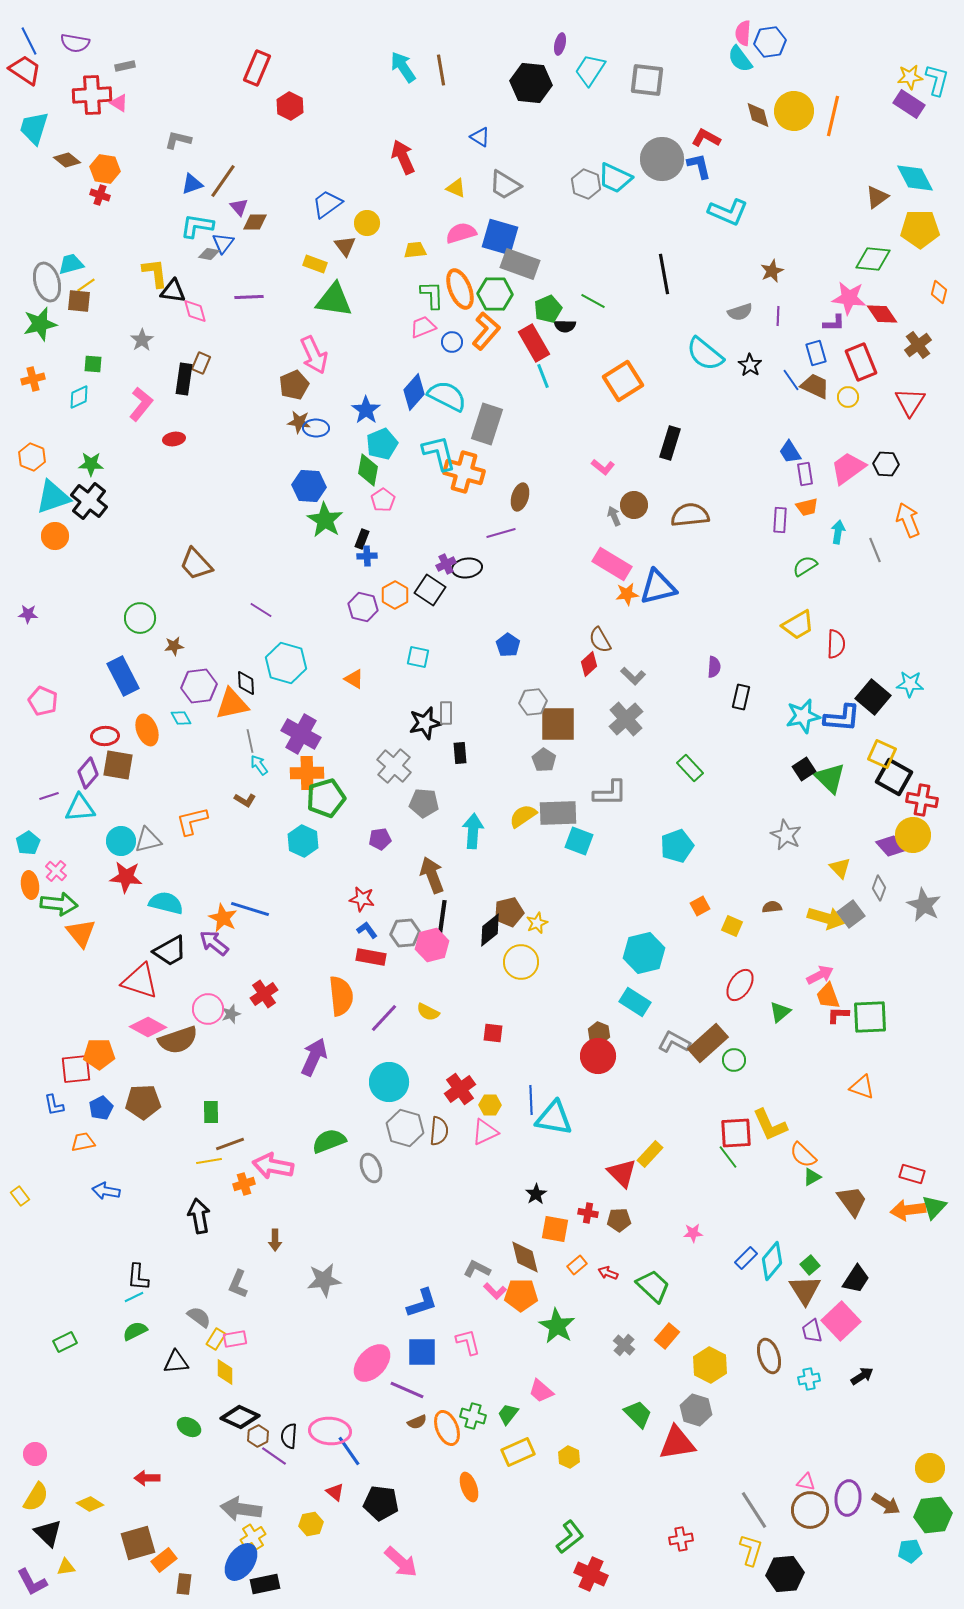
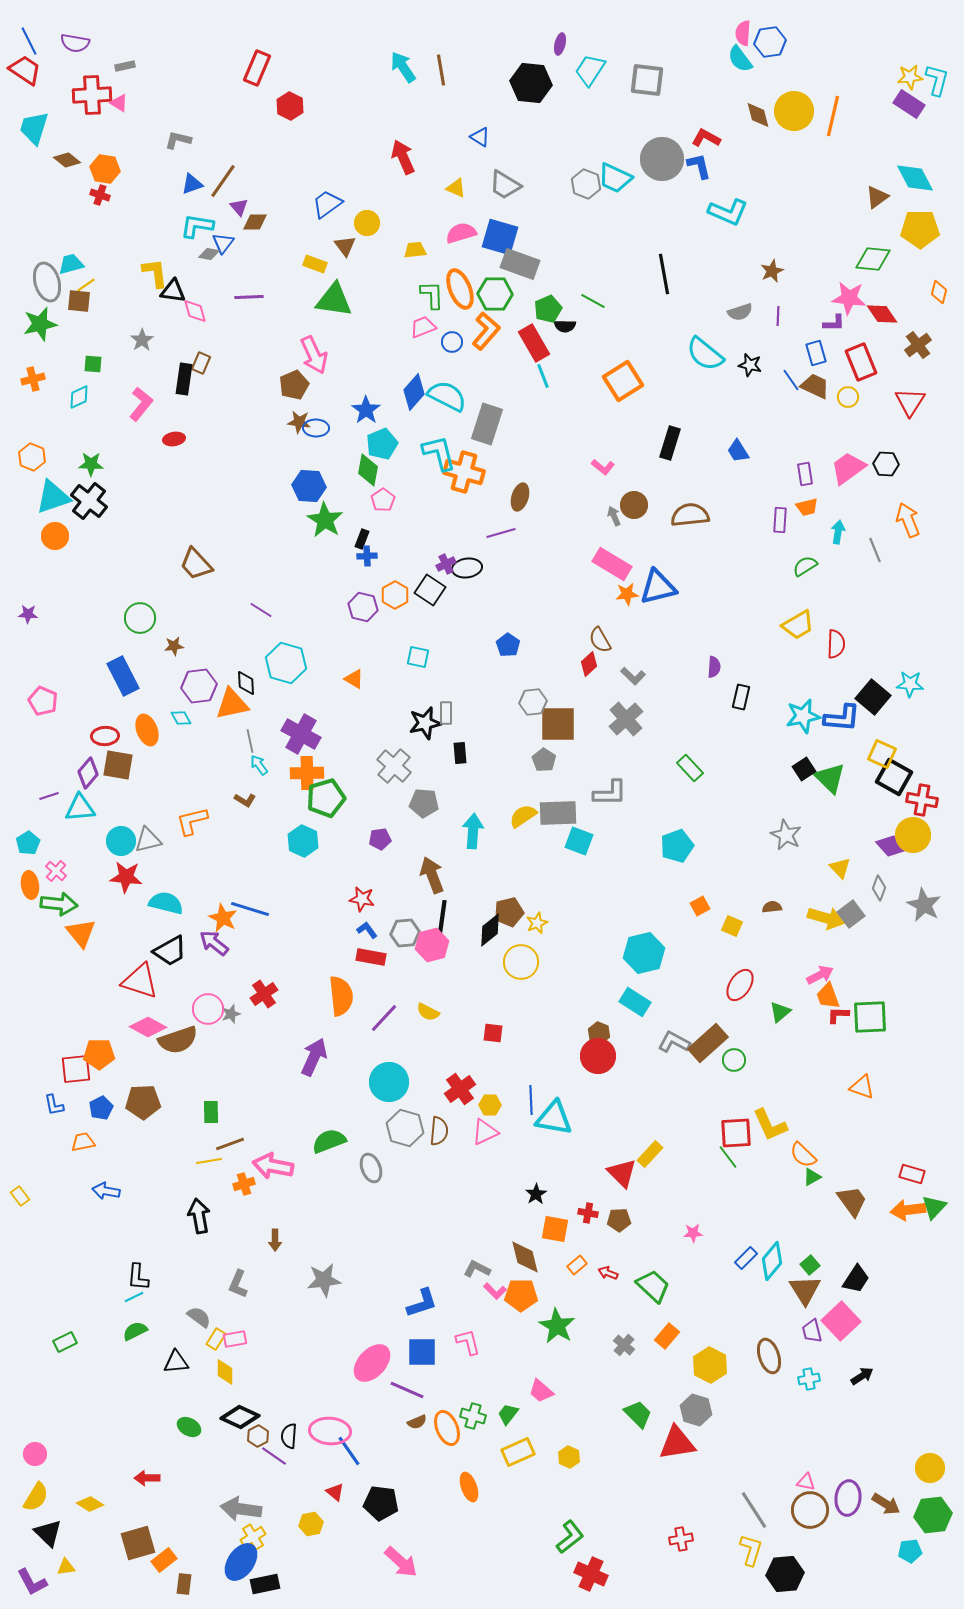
black star at (750, 365): rotated 20 degrees counterclockwise
blue trapezoid at (790, 452): moved 52 px left, 1 px up
